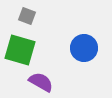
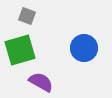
green square: rotated 32 degrees counterclockwise
